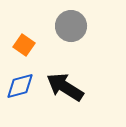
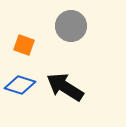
orange square: rotated 15 degrees counterclockwise
blue diamond: moved 1 px up; rotated 32 degrees clockwise
